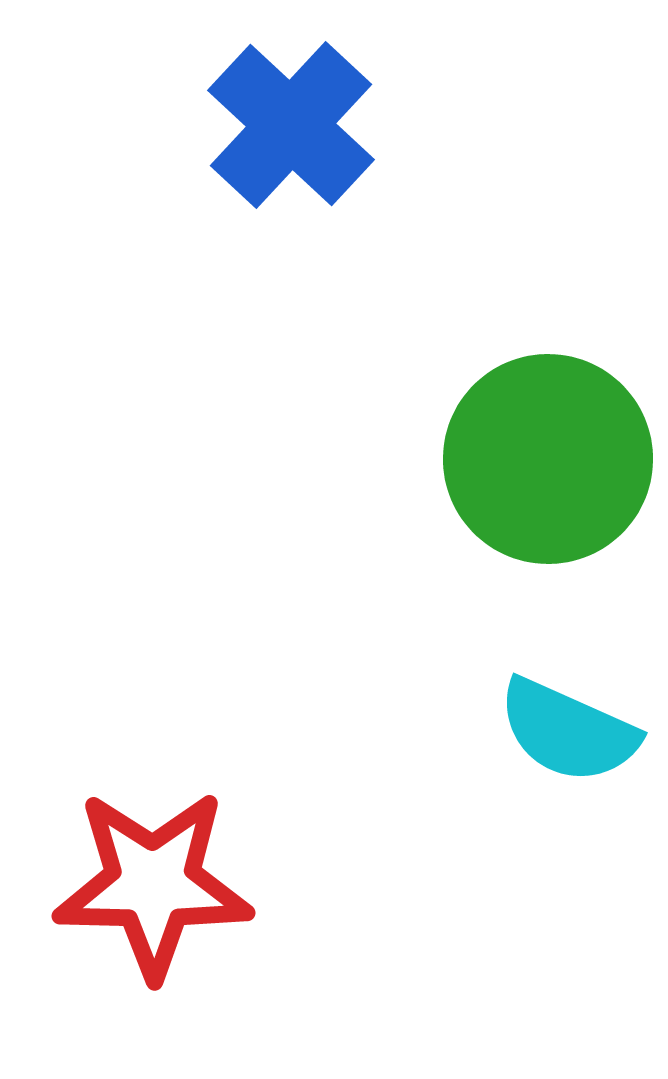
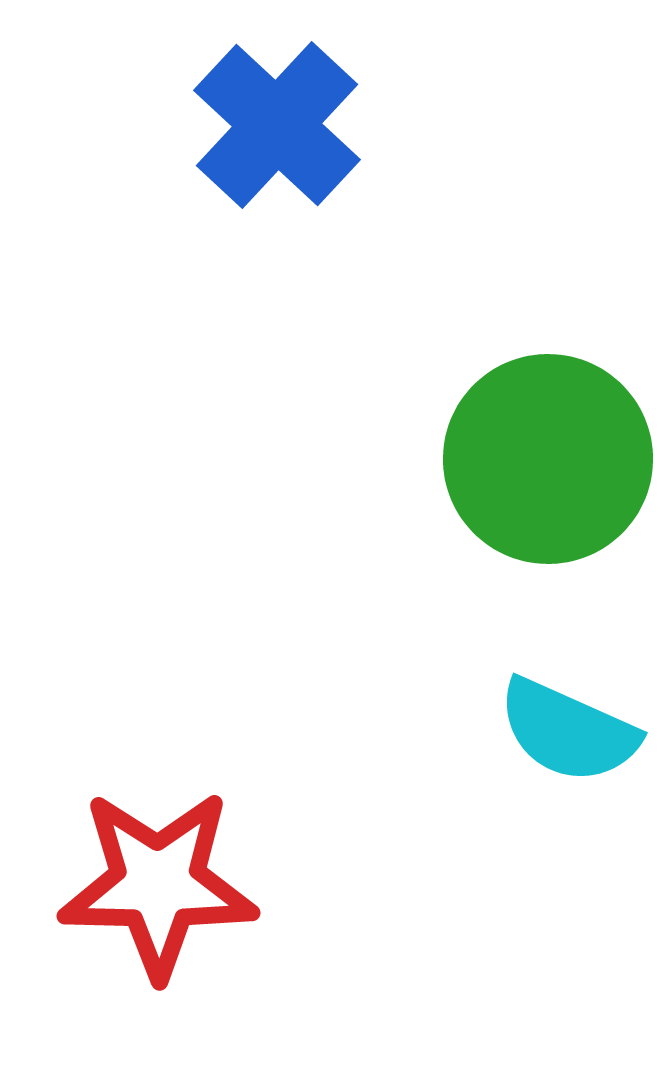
blue cross: moved 14 px left
red star: moved 5 px right
